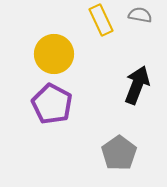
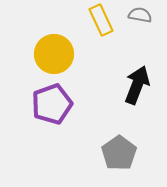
purple pentagon: rotated 24 degrees clockwise
